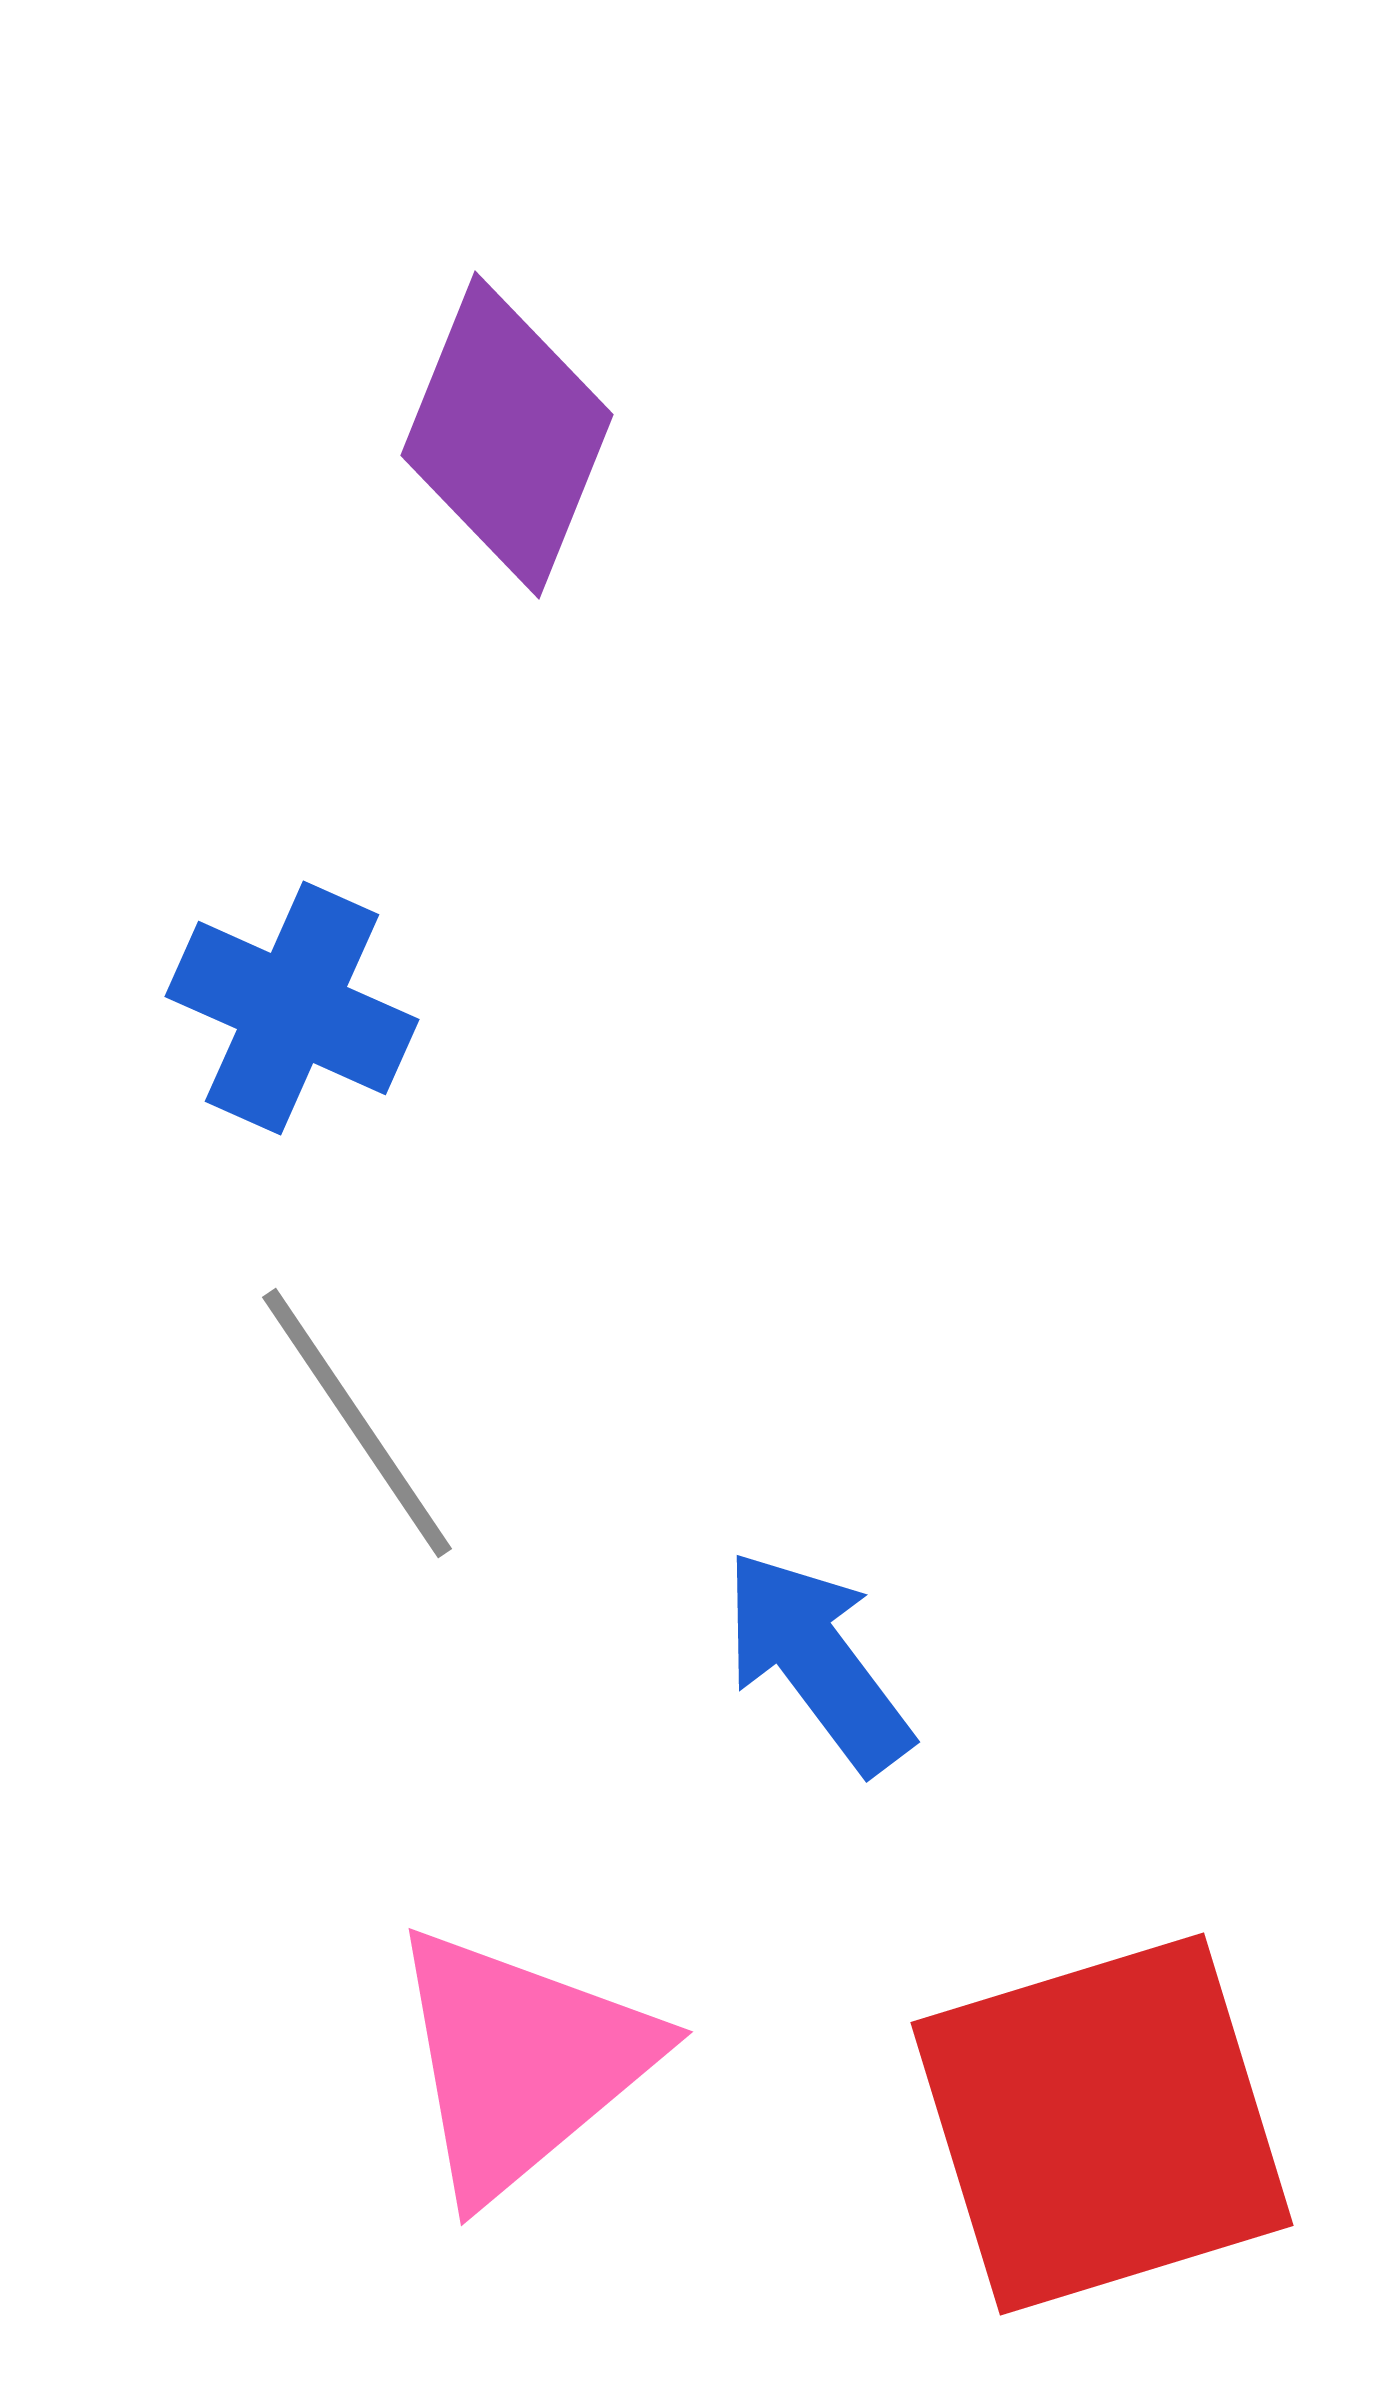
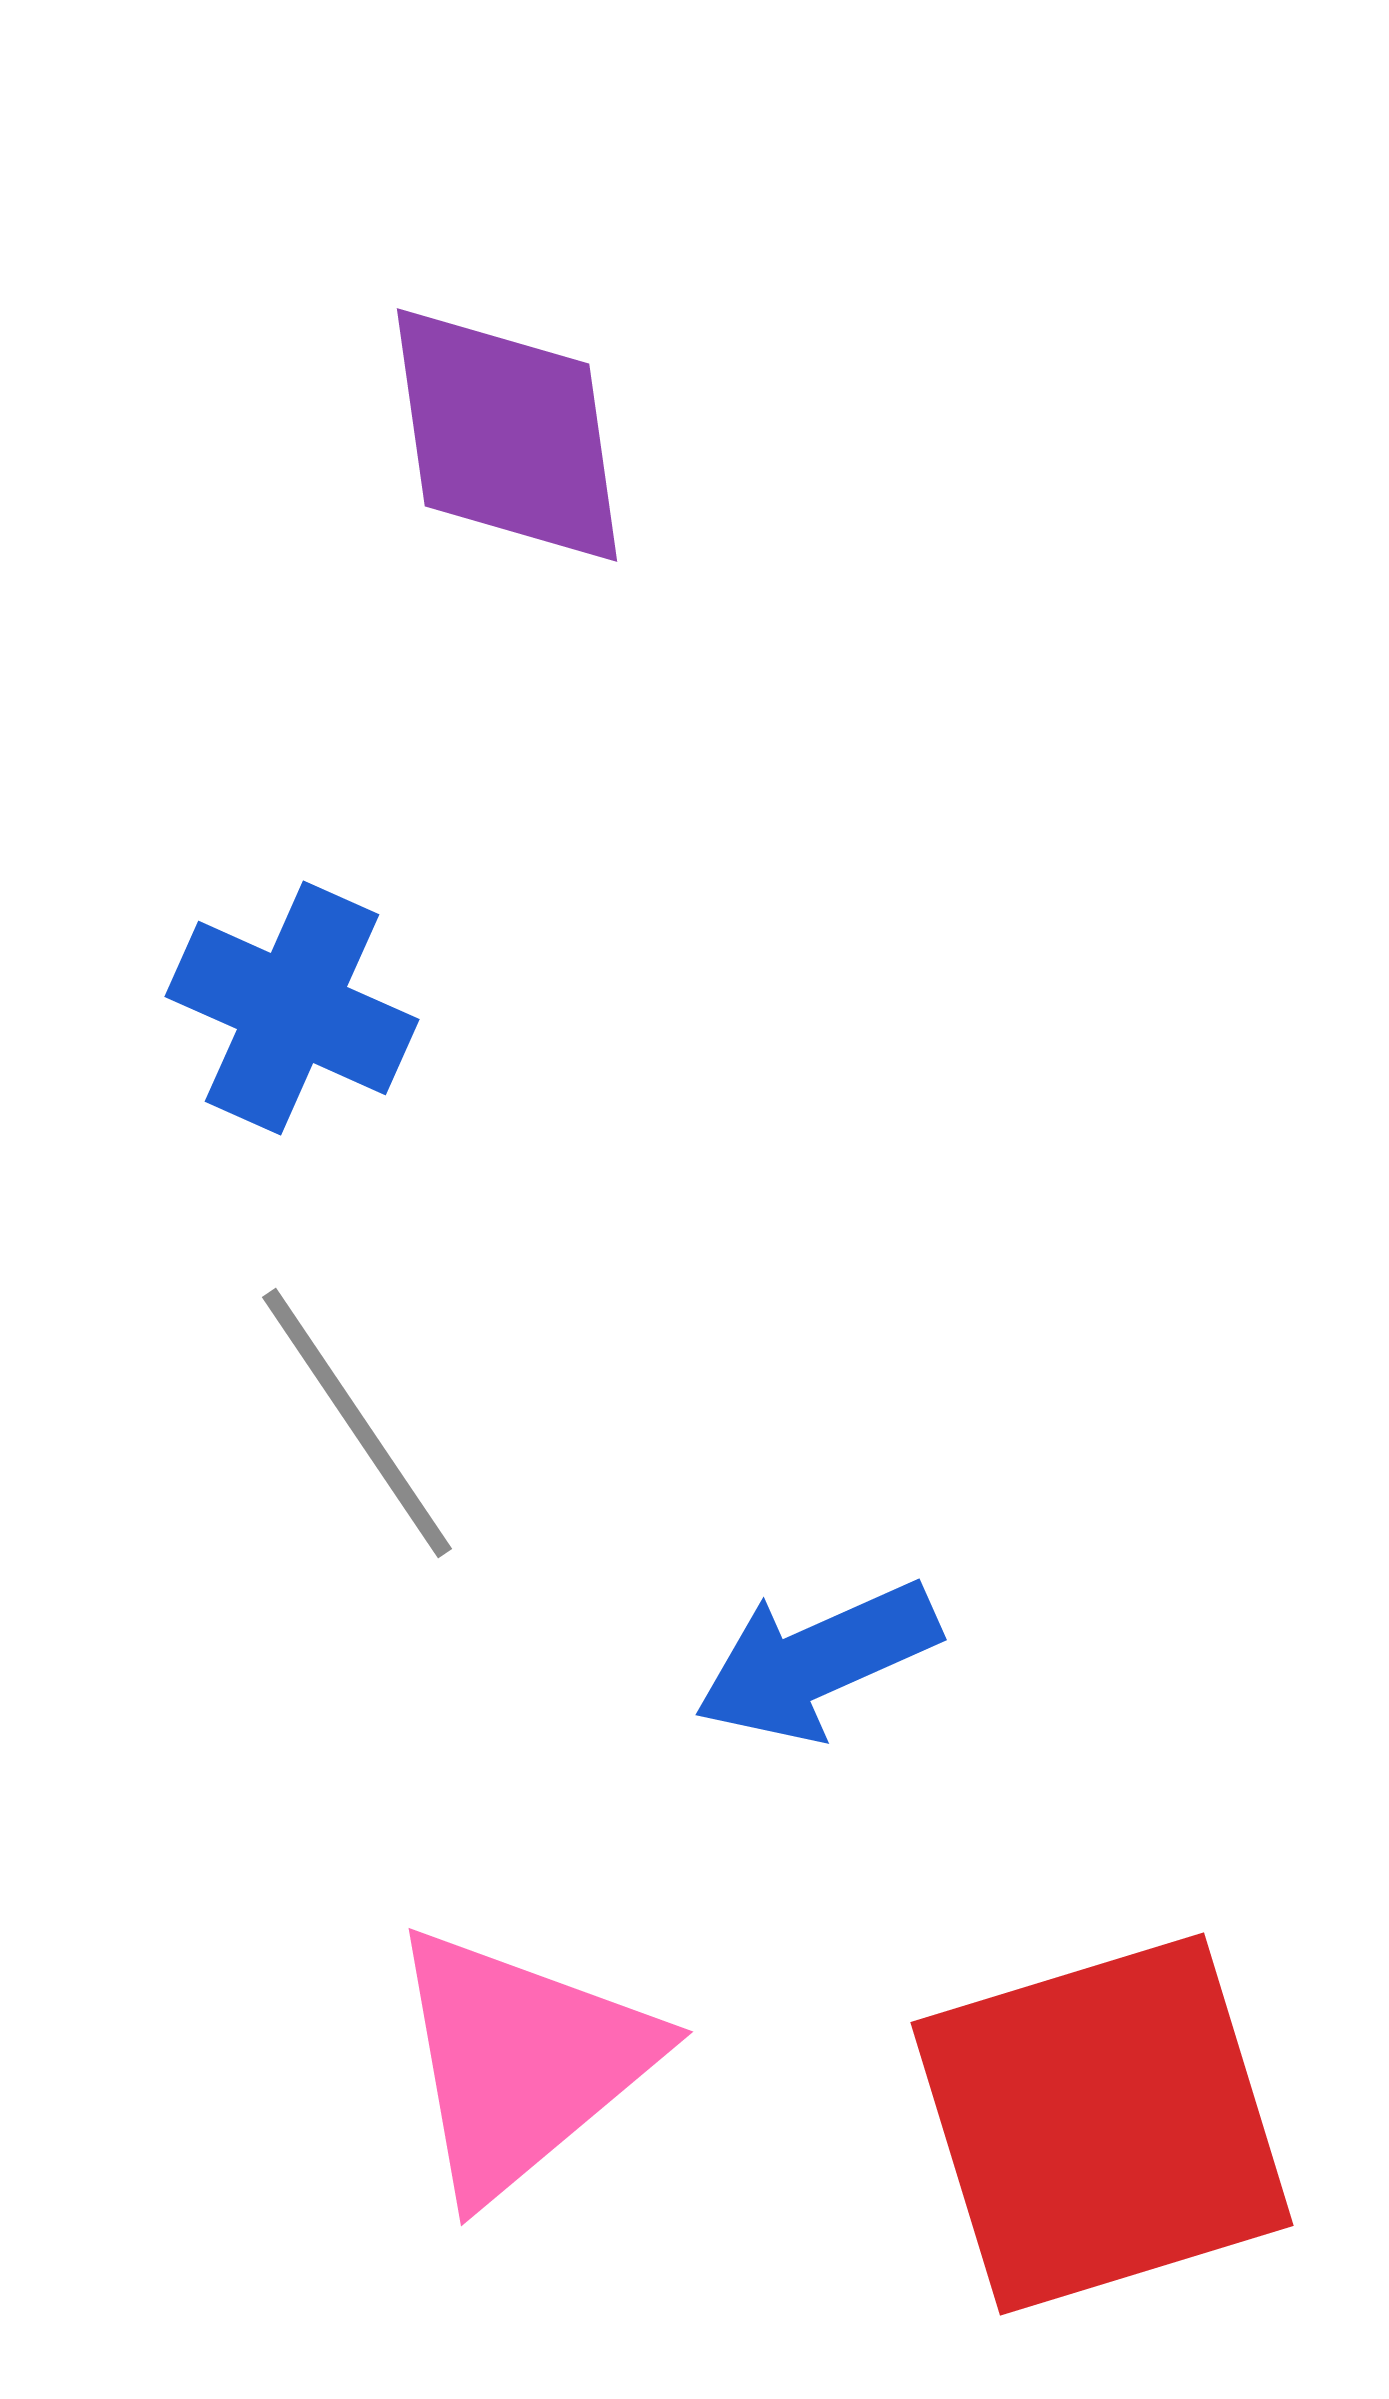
purple diamond: rotated 30 degrees counterclockwise
blue arrow: rotated 77 degrees counterclockwise
